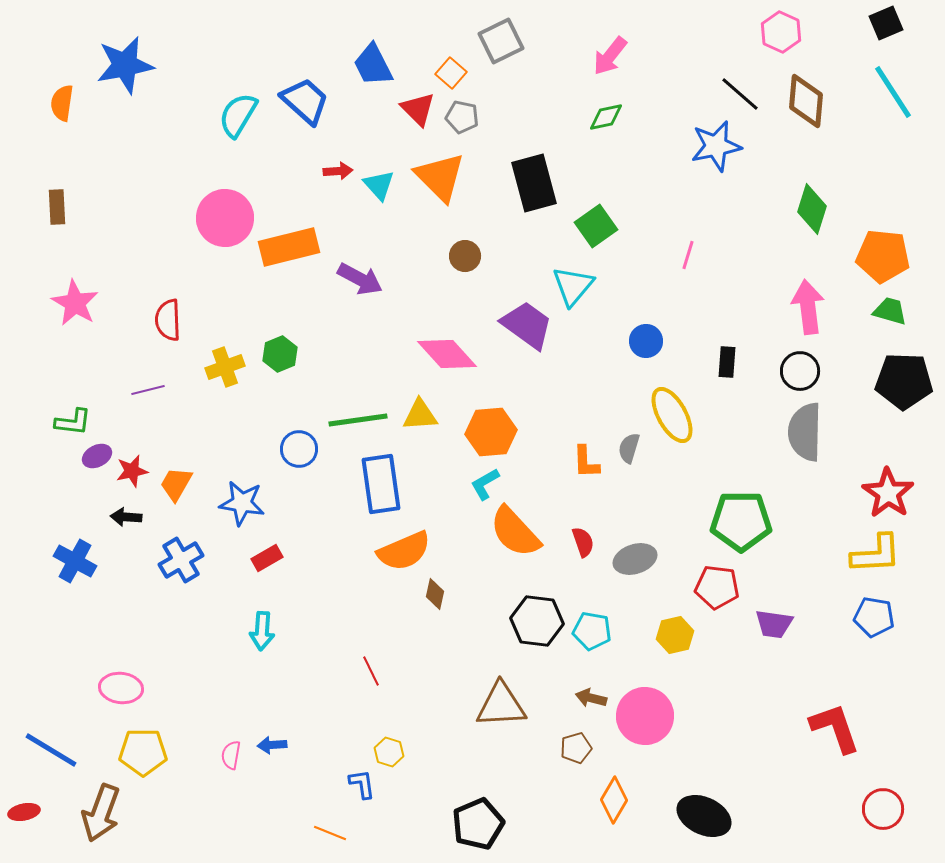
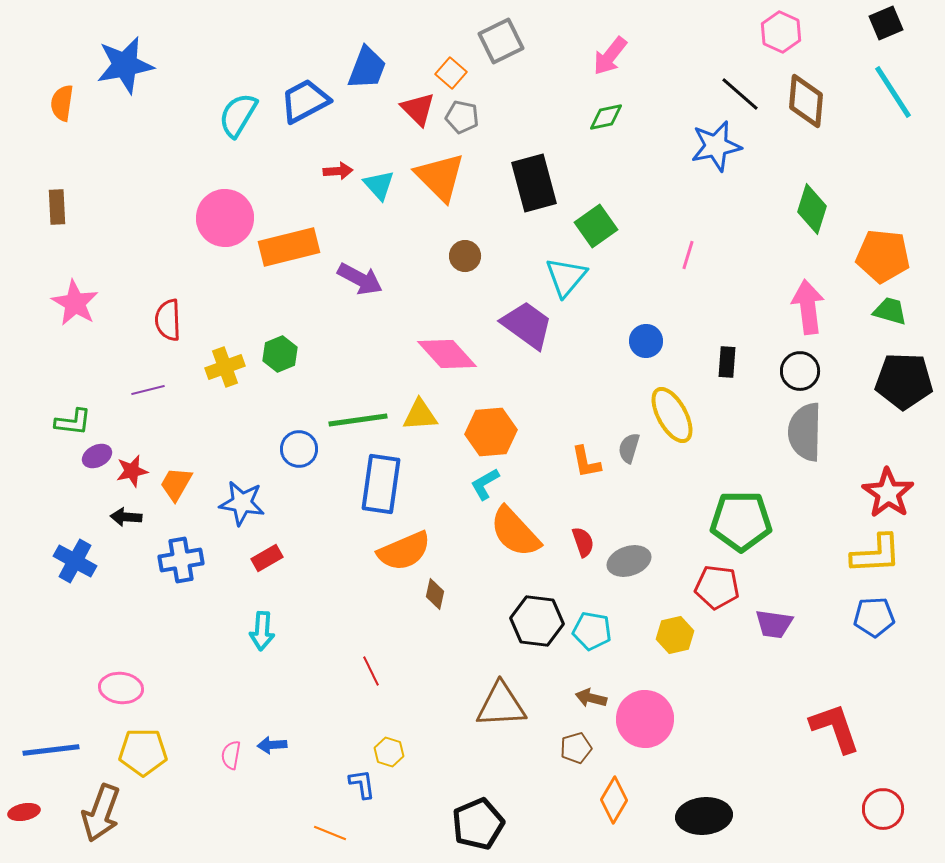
blue trapezoid at (373, 65): moved 6 px left, 3 px down; rotated 132 degrees counterclockwise
blue trapezoid at (305, 101): rotated 70 degrees counterclockwise
cyan triangle at (573, 286): moved 7 px left, 9 px up
orange L-shape at (586, 462): rotated 9 degrees counterclockwise
blue rectangle at (381, 484): rotated 16 degrees clockwise
gray ellipse at (635, 559): moved 6 px left, 2 px down
blue cross at (181, 560): rotated 21 degrees clockwise
blue pentagon at (874, 617): rotated 12 degrees counterclockwise
pink circle at (645, 716): moved 3 px down
blue line at (51, 750): rotated 38 degrees counterclockwise
black ellipse at (704, 816): rotated 30 degrees counterclockwise
